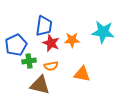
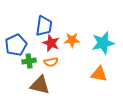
cyan star: moved 11 px down; rotated 20 degrees counterclockwise
orange semicircle: moved 4 px up
orange triangle: moved 17 px right
